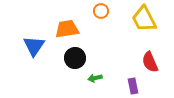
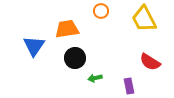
red semicircle: rotated 35 degrees counterclockwise
purple rectangle: moved 4 px left
